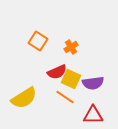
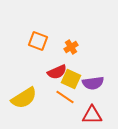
orange square: rotated 12 degrees counterclockwise
red triangle: moved 1 px left
